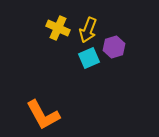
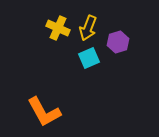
yellow arrow: moved 2 px up
purple hexagon: moved 4 px right, 5 px up
orange L-shape: moved 1 px right, 3 px up
